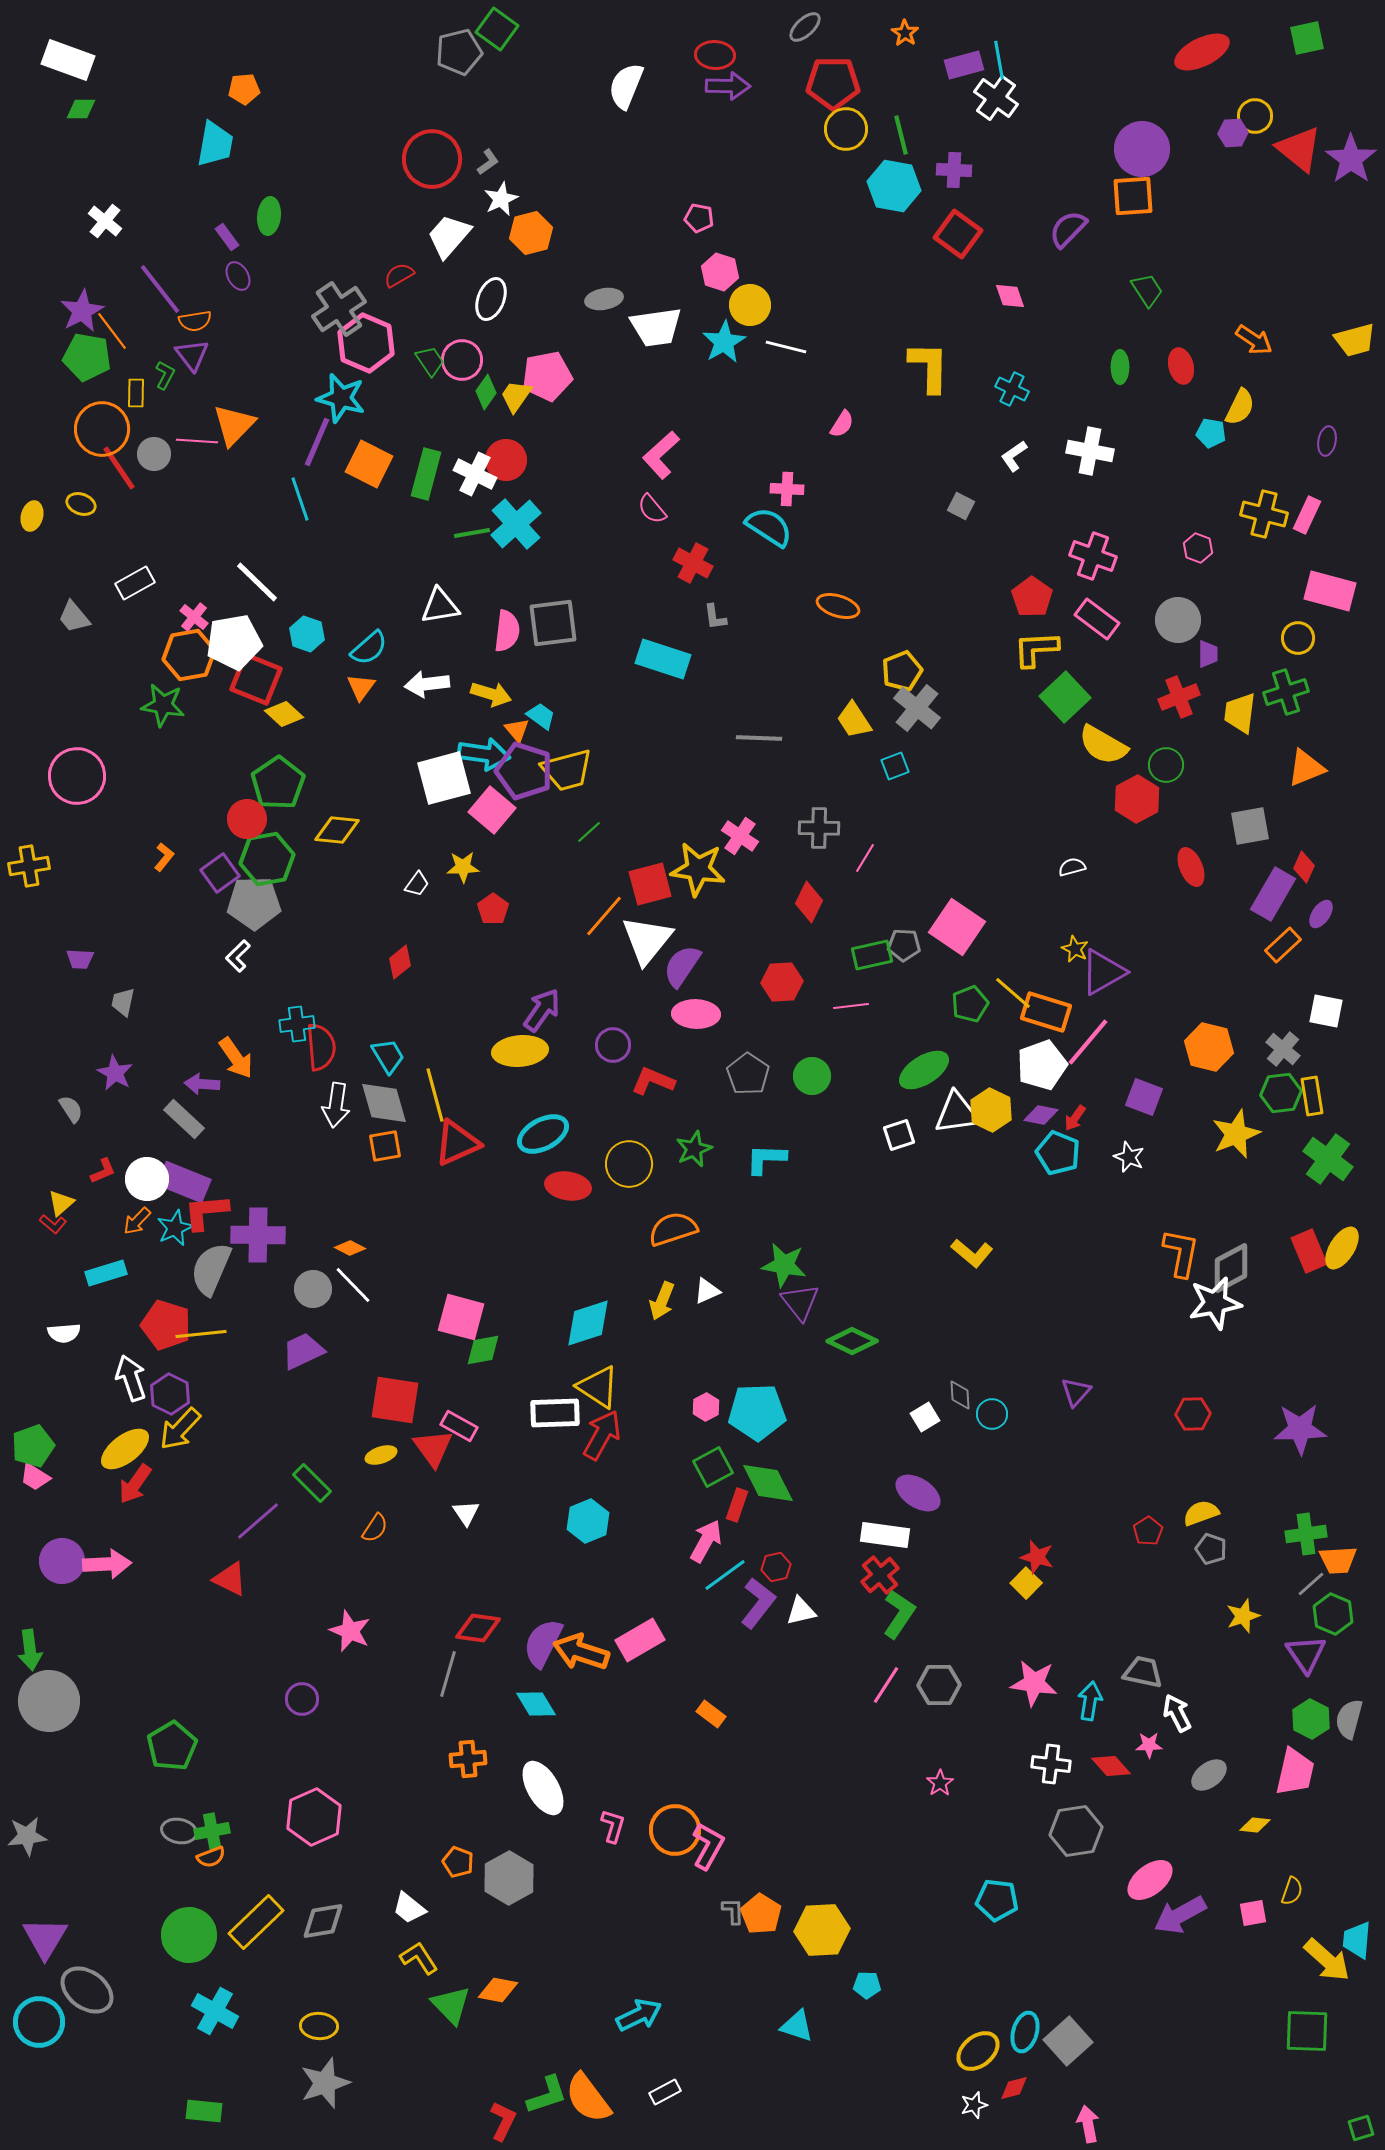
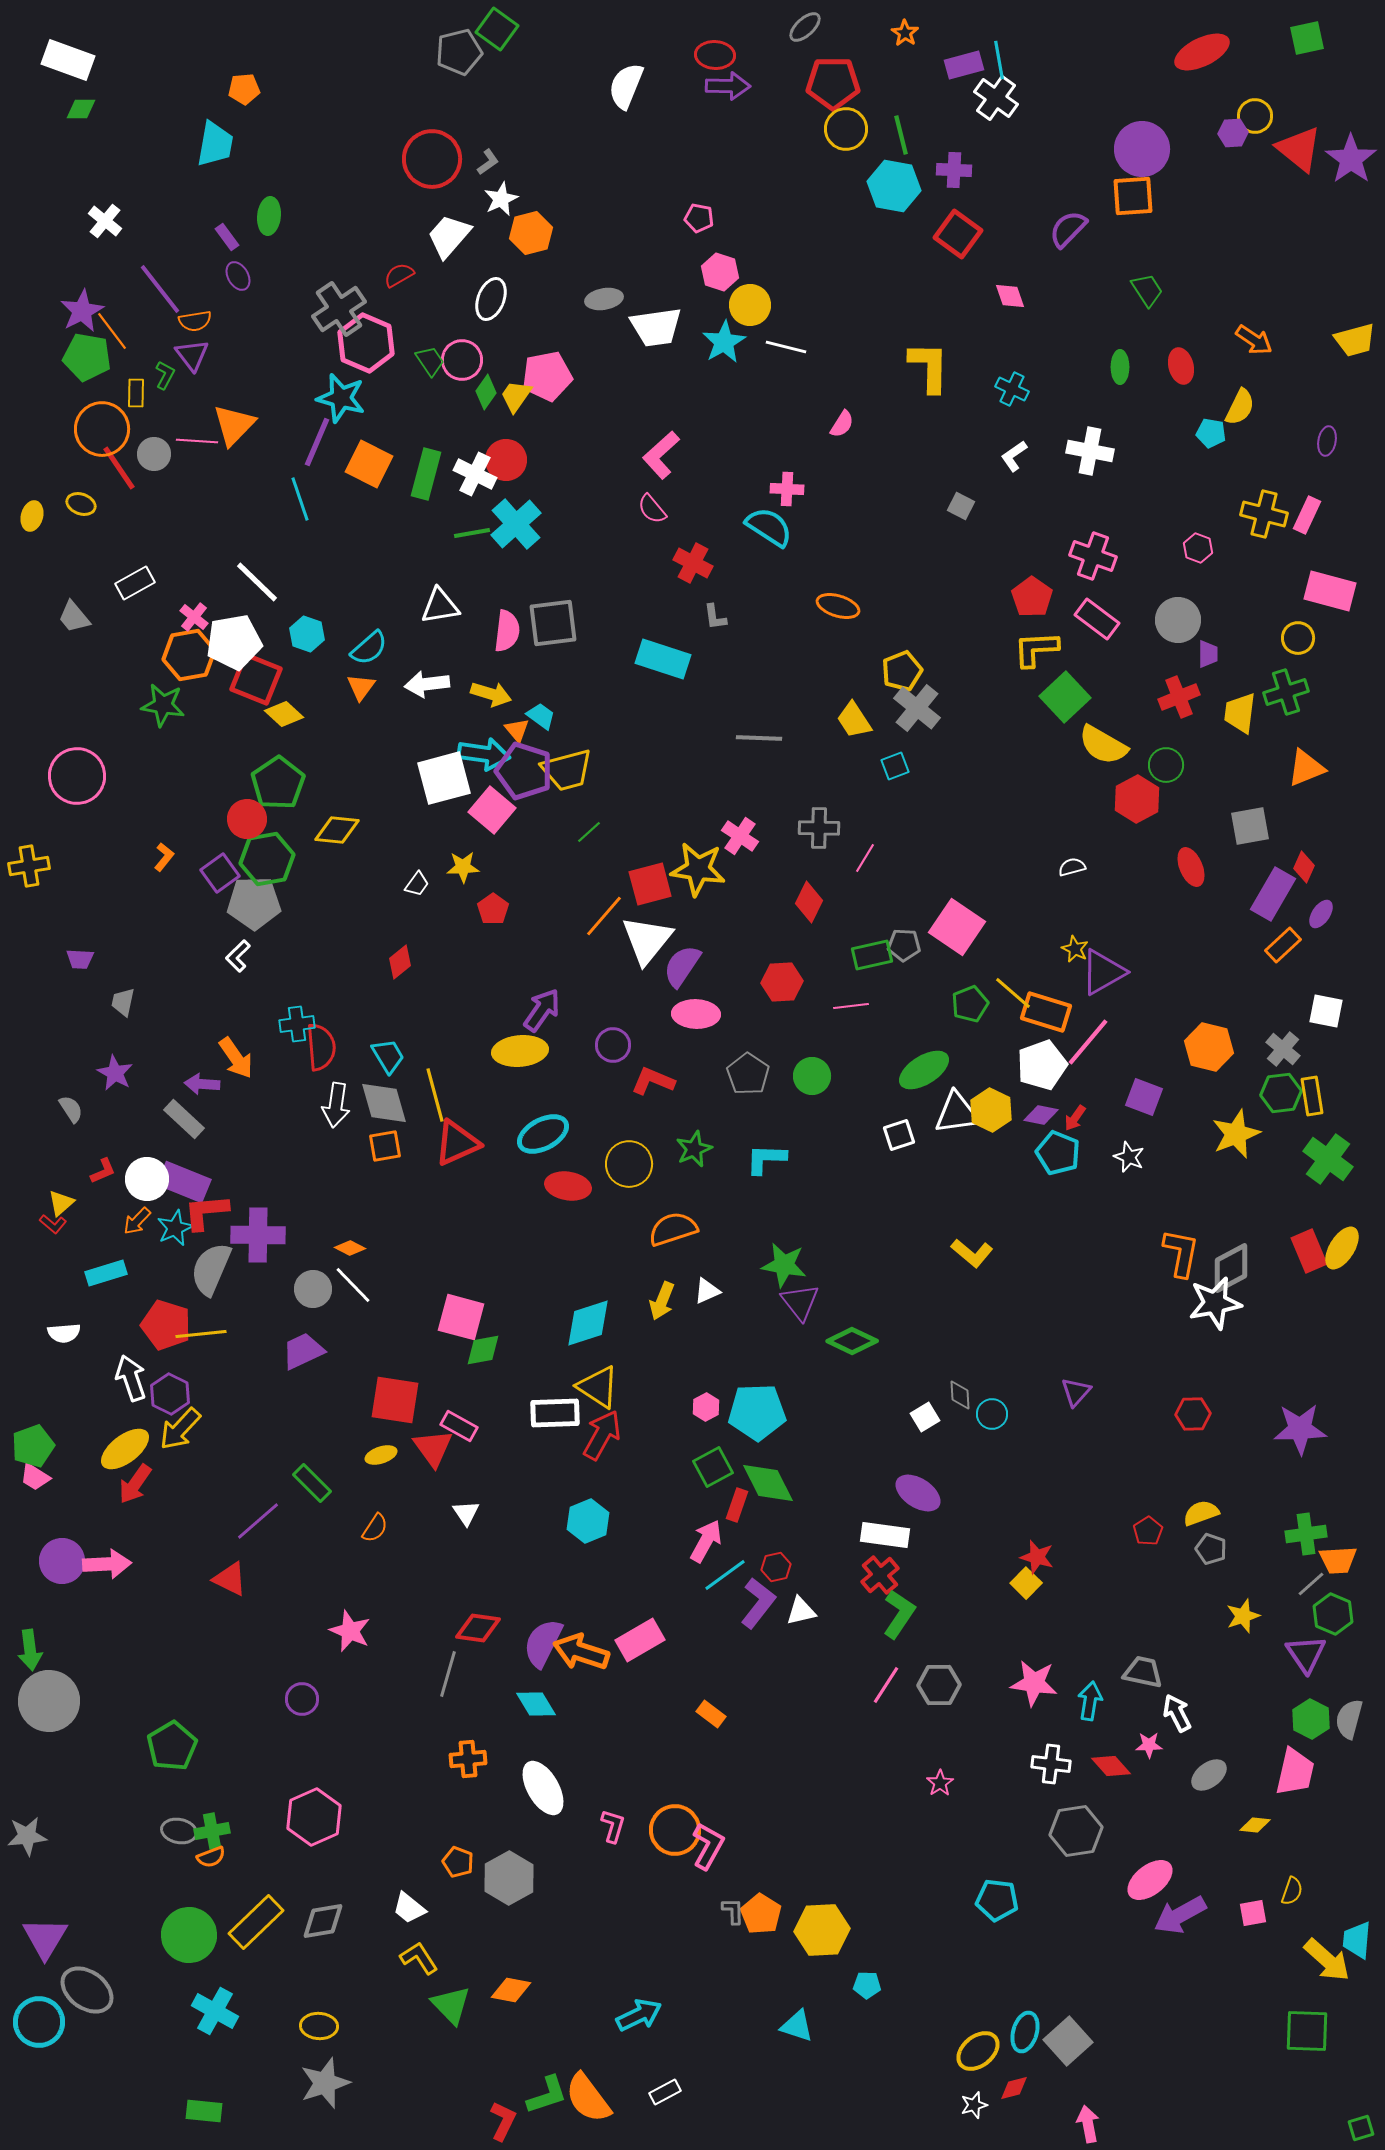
orange diamond at (498, 1990): moved 13 px right
